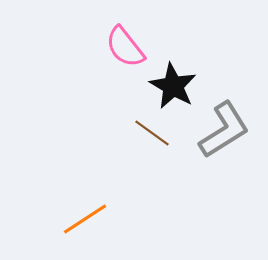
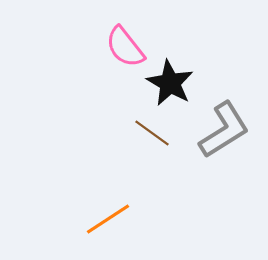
black star: moved 3 px left, 3 px up
orange line: moved 23 px right
